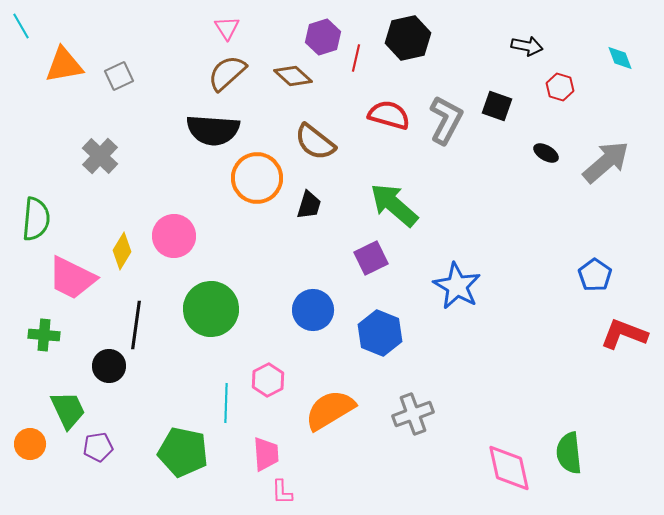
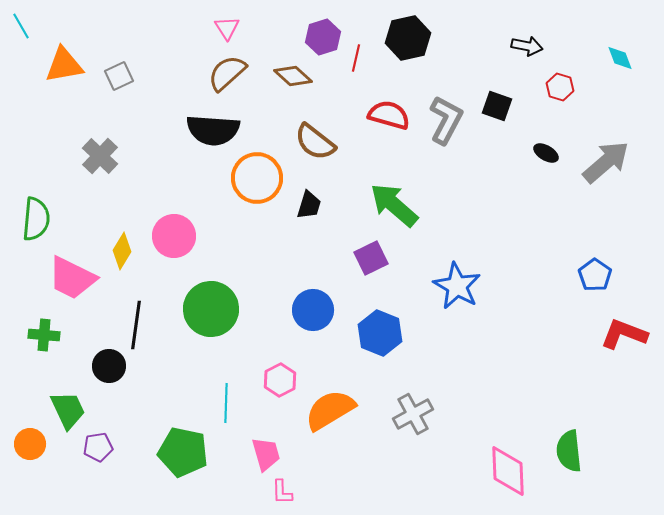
pink hexagon at (268, 380): moved 12 px right
gray cross at (413, 414): rotated 9 degrees counterclockwise
green semicircle at (569, 453): moved 2 px up
pink trapezoid at (266, 454): rotated 12 degrees counterclockwise
pink diamond at (509, 468): moved 1 px left, 3 px down; rotated 10 degrees clockwise
